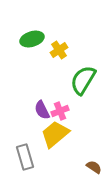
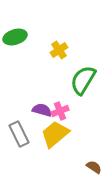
green ellipse: moved 17 px left, 2 px up
purple semicircle: rotated 132 degrees clockwise
gray rectangle: moved 6 px left, 23 px up; rotated 10 degrees counterclockwise
